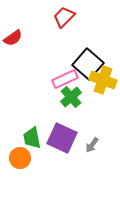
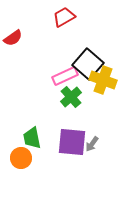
red trapezoid: rotated 15 degrees clockwise
pink rectangle: moved 3 px up
purple square: moved 10 px right, 4 px down; rotated 20 degrees counterclockwise
gray arrow: moved 1 px up
orange circle: moved 1 px right
